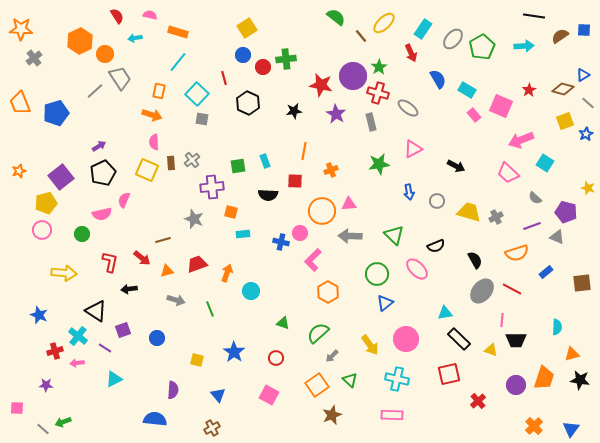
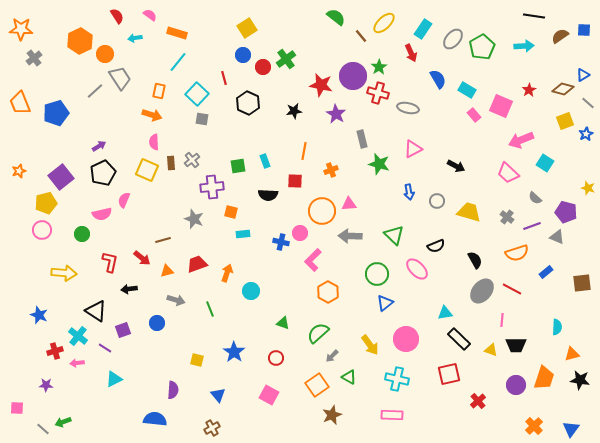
pink semicircle at (150, 15): rotated 24 degrees clockwise
orange rectangle at (178, 32): moved 1 px left, 1 px down
green cross at (286, 59): rotated 30 degrees counterclockwise
gray ellipse at (408, 108): rotated 25 degrees counterclockwise
gray rectangle at (371, 122): moved 9 px left, 17 px down
green star at (379, 164): rotated 25 degrees clockwise
gray cross at (496, 217): moved 11 px right; rotated 24 degrees counterclockwise
blue circle at (157, 338): moved 15 px up
black trapezoid at (516, 340): moved 5 px down
green triangle at (350, 380): moved 1 px left, 3 px up; rotated 14 degrees counterclockwise
